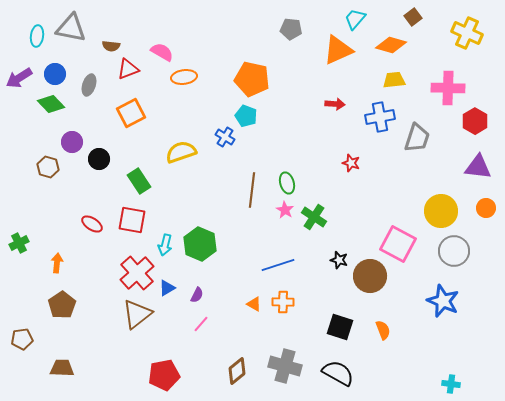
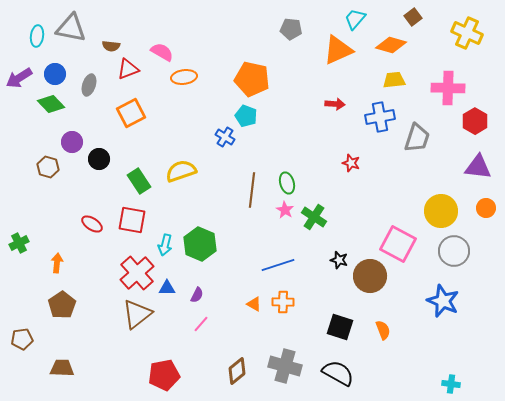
yellow semicircle at (181, 152): moved 19 px down
blue triangle at (167, 288): rotated 30 degrees clockwise
